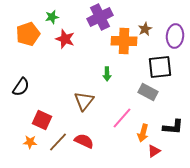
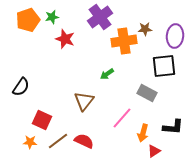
purple cross: rotated 10 degrees counterclockwise
brown star: rotated 24 degrees clockwise
orange pentagon: moved 14 px up
orange cross: rotated 10 degrees counterclockwise
black square: moved 4 px right, 1 px up
green arrow: rotated 56 degrees clockwise
gray rectangle: moved 1 px left, 1 px down
brown line: moved 1 px up; rotated 10 degrees clockwise
